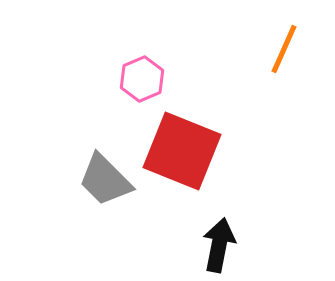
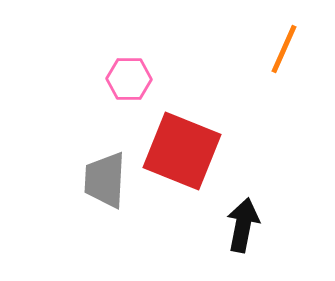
pink hexagon: moved 13 px left; rotated 24 degrees clockwise
gray trapezoid: rotated 48 degrees clockwise
black arrow: moved 24 px right, 20 px up
